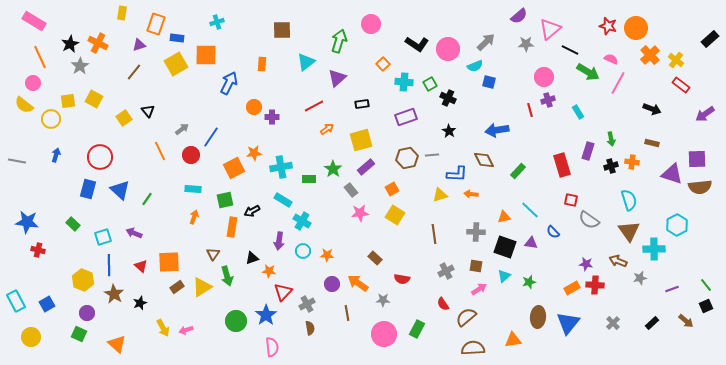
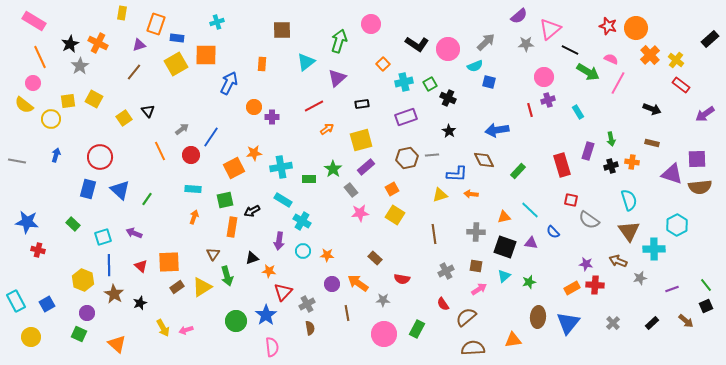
cyan cross at (404, 82): rotated 18 degrees counterclockwise
